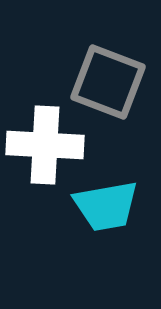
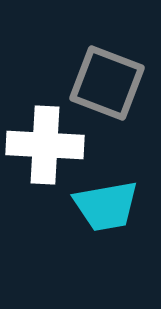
gray square: moved 1 px left, 1 px down
